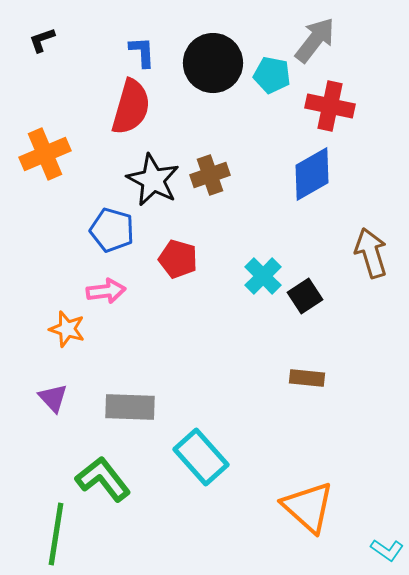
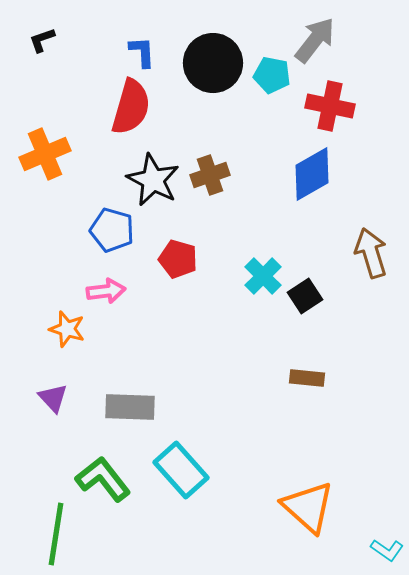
cyan rectangle: moved 20 px left, 13 px down
